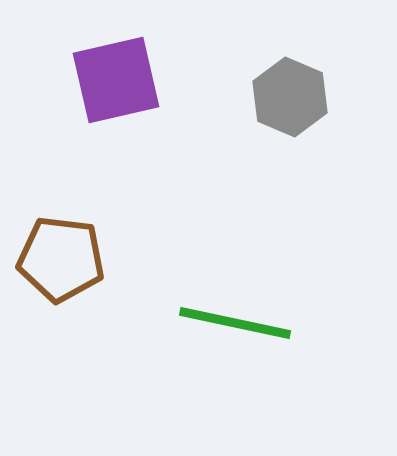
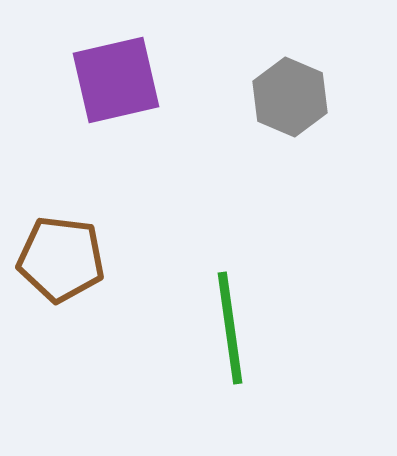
green line: moved 5 px left, 5 px down; rotated 70 degrees clockwise
